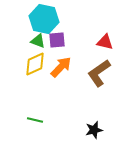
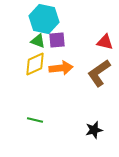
orange arrow: moved 1 px down; rotated 40 degrees clockwise
